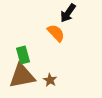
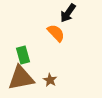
brown triangle: moved 1 px left, 2 px down
